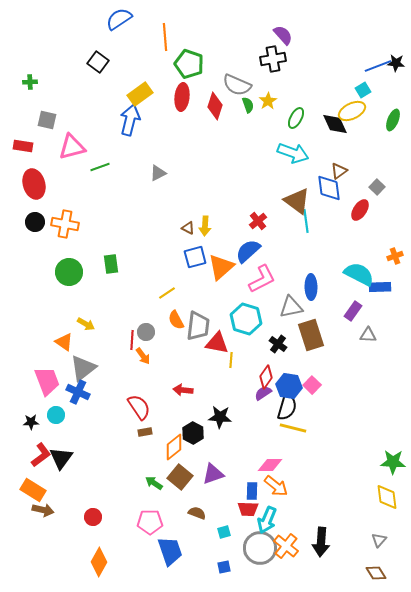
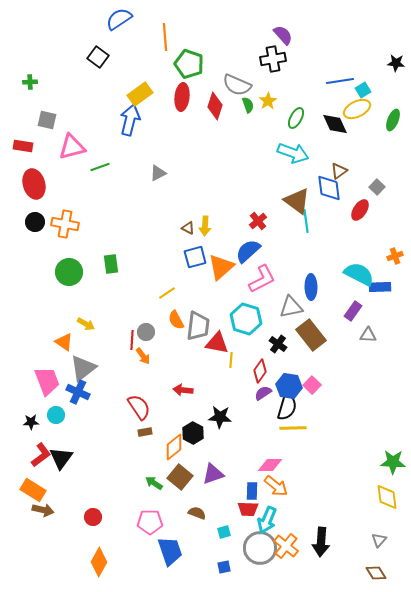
black square at (98, 62): moved 5 px up
blue line at (378, 66): moved 38 px left, 15 px down; rotated 12 degrees clockwise
yellow ellipse at (352, 111): moved 5 px right, 2 px up
brown rectangle at (311, 335): rotated 20 degrees counterclockwise
red diamond at (266, 377): moved 6 px left, 6 px up
yellow line at (293, 428): rotated 16 degrees counterclockwise
